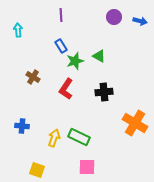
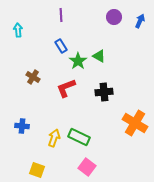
blue arrow: rotated 80 degrees counterclockwise
green star: moved 3 px right; rotated 18 degrees counterclockwise
red L-shape: moved 1 px up; rotated 35 degrees clockwise
pink square: rotated 36 degrees clockwise
